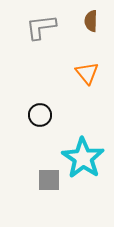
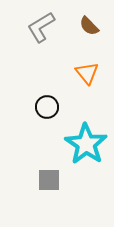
brown semicircle: moved 2 px left, 5 px down; rotated 45 degrees counterclockwise
gray L-shape: rotated 24 degrees counterclockwise
black circle: moved 7 px right, 8 px up
cyan star: moved 3 px right, 14 px up
